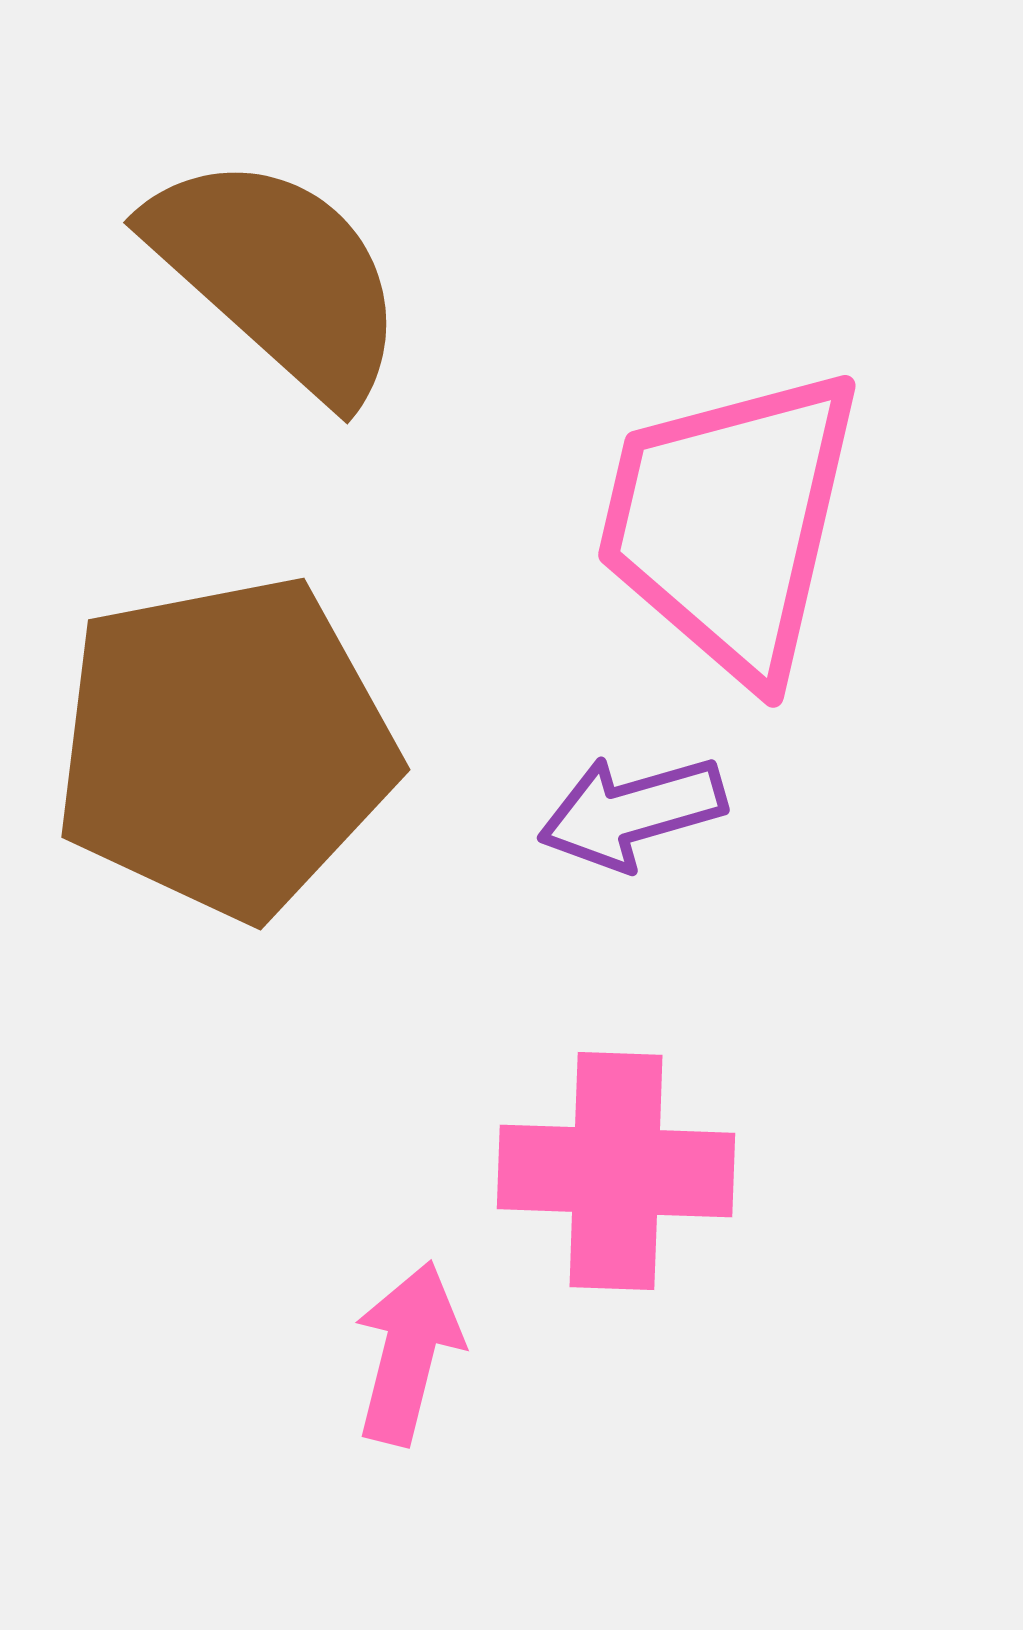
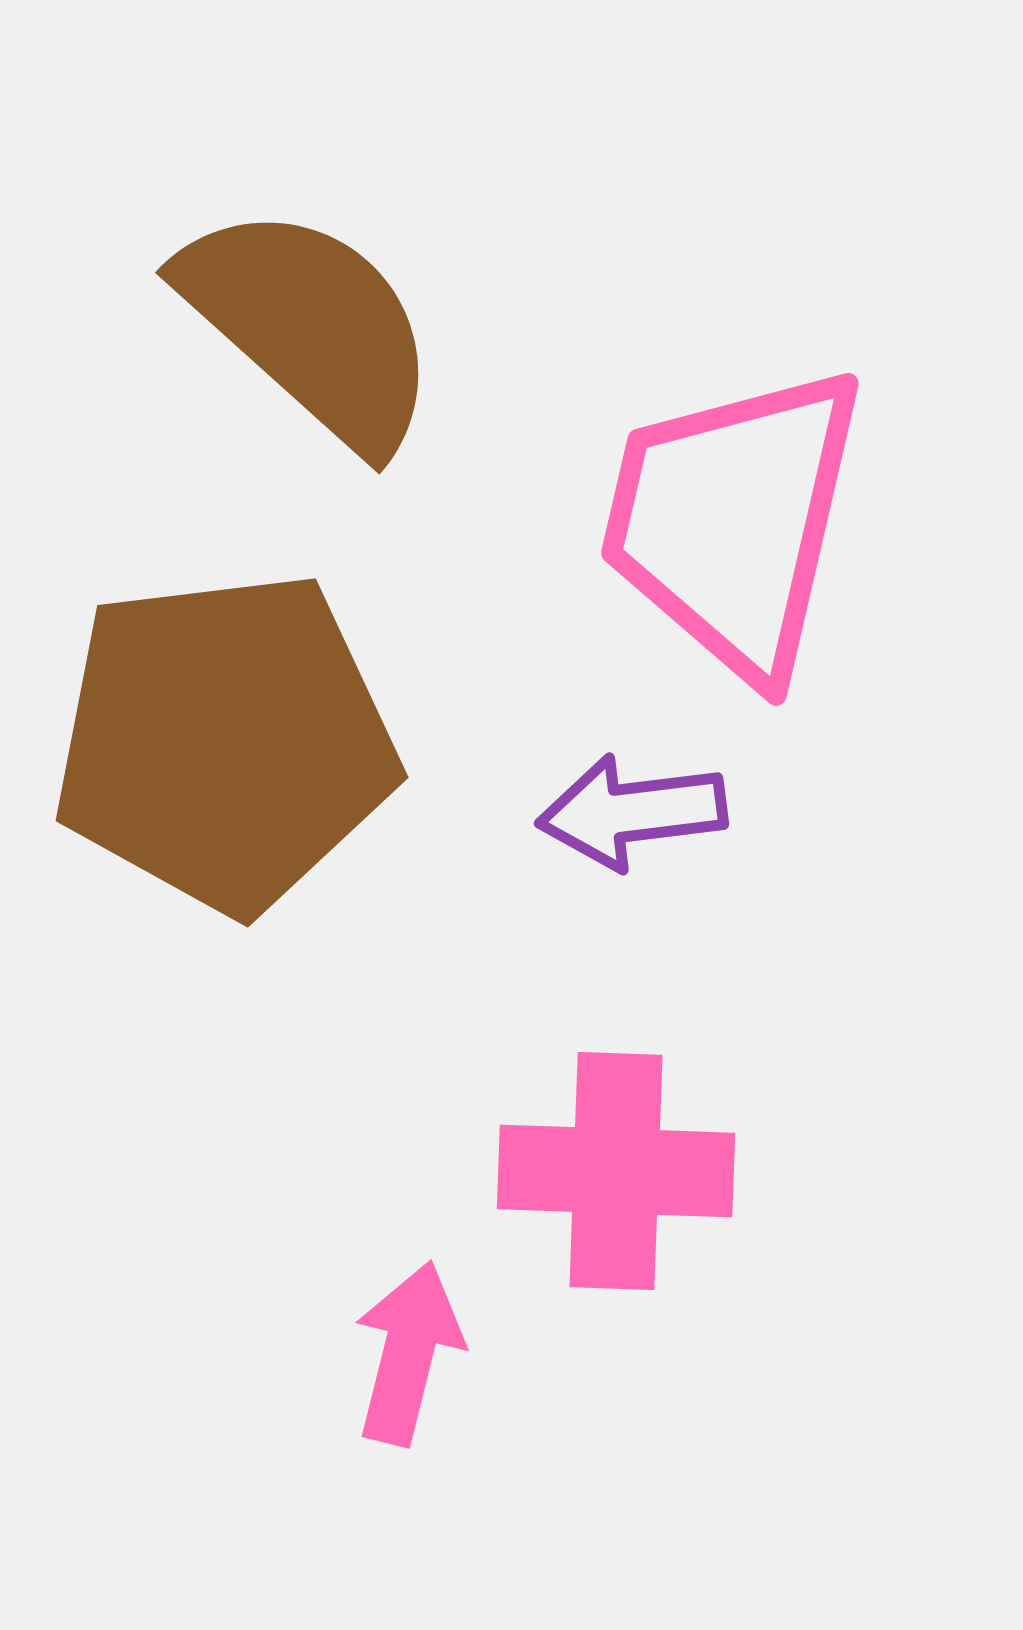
brown semicircle: moved 32 px right, 50 px down
pink trapezoid: moved 3 px right, 2 px up
brown pentagon: moved 5 px up; rotated 4 degrees clockwise
purple arrow: rotated 9 degrees clockwise
